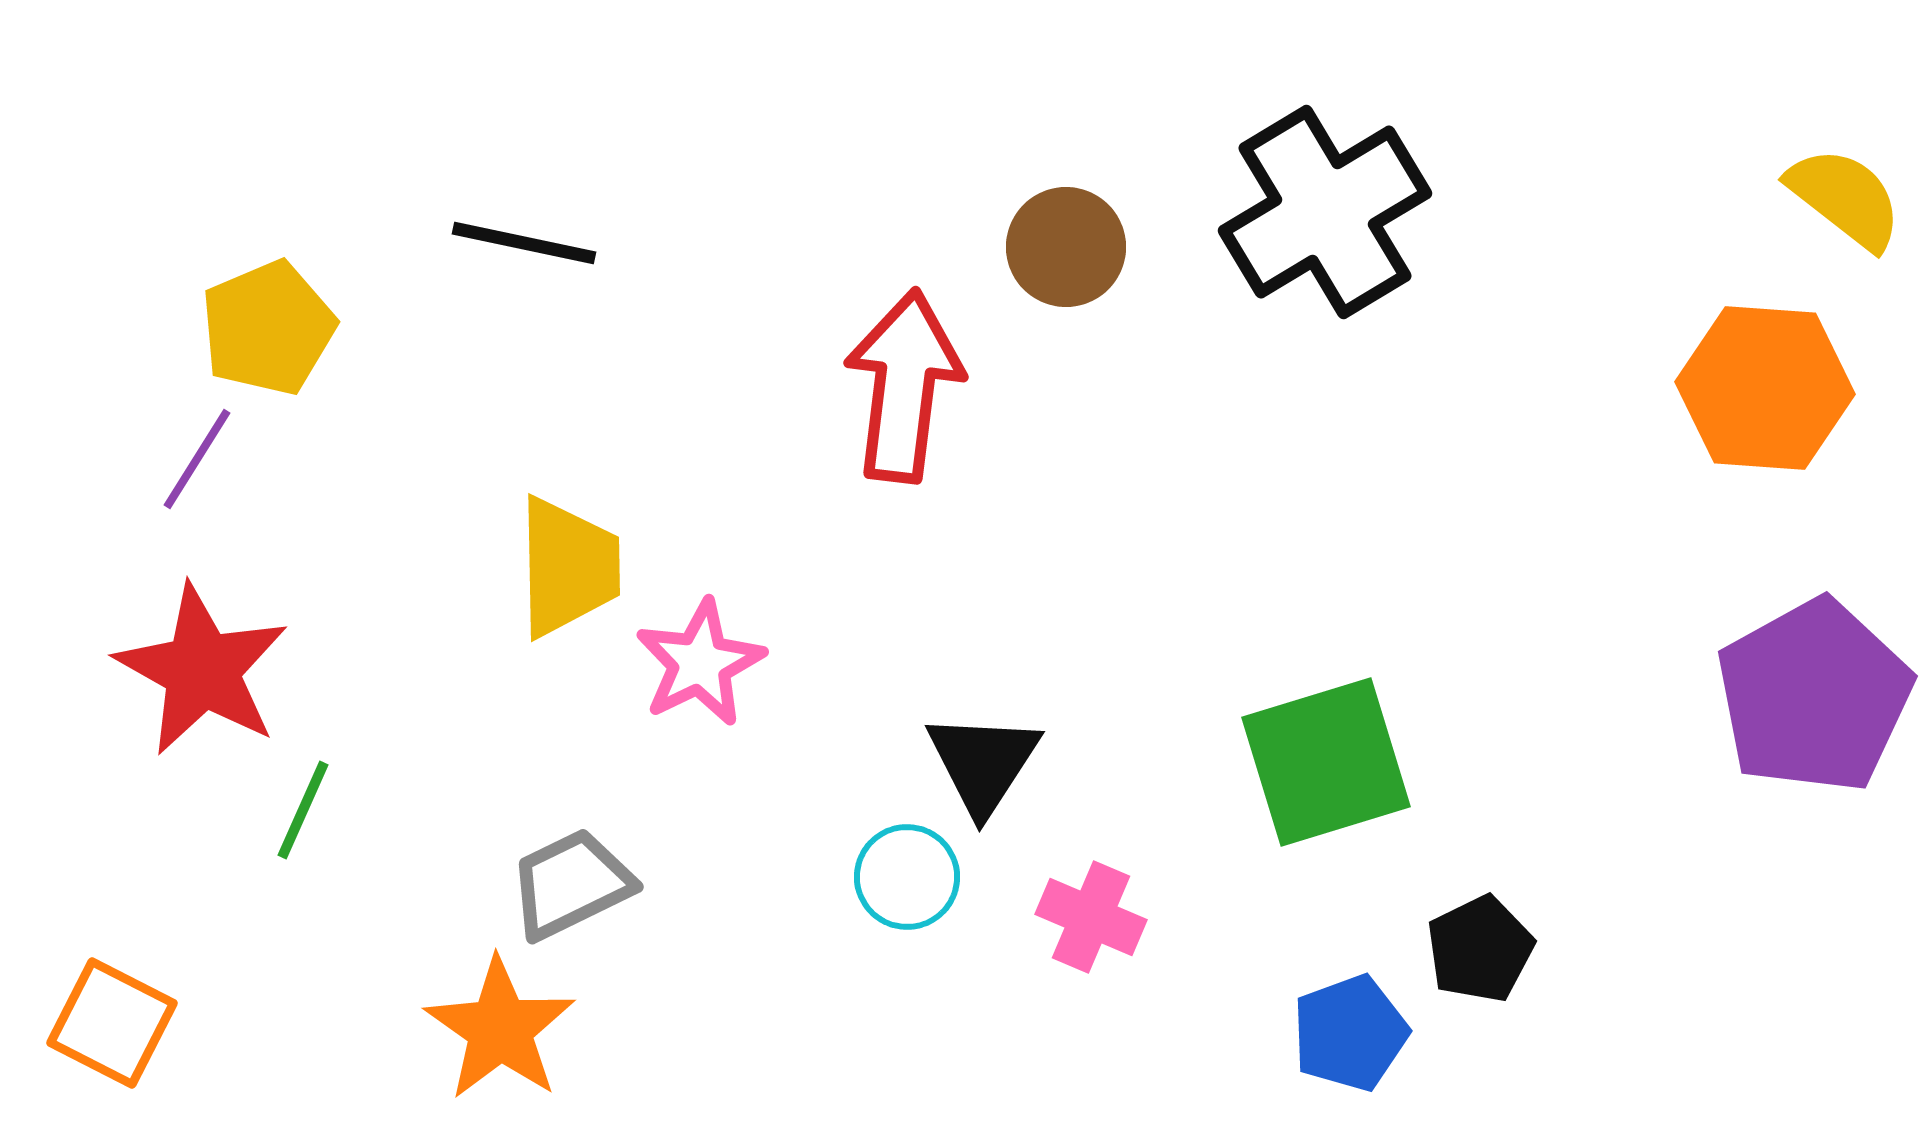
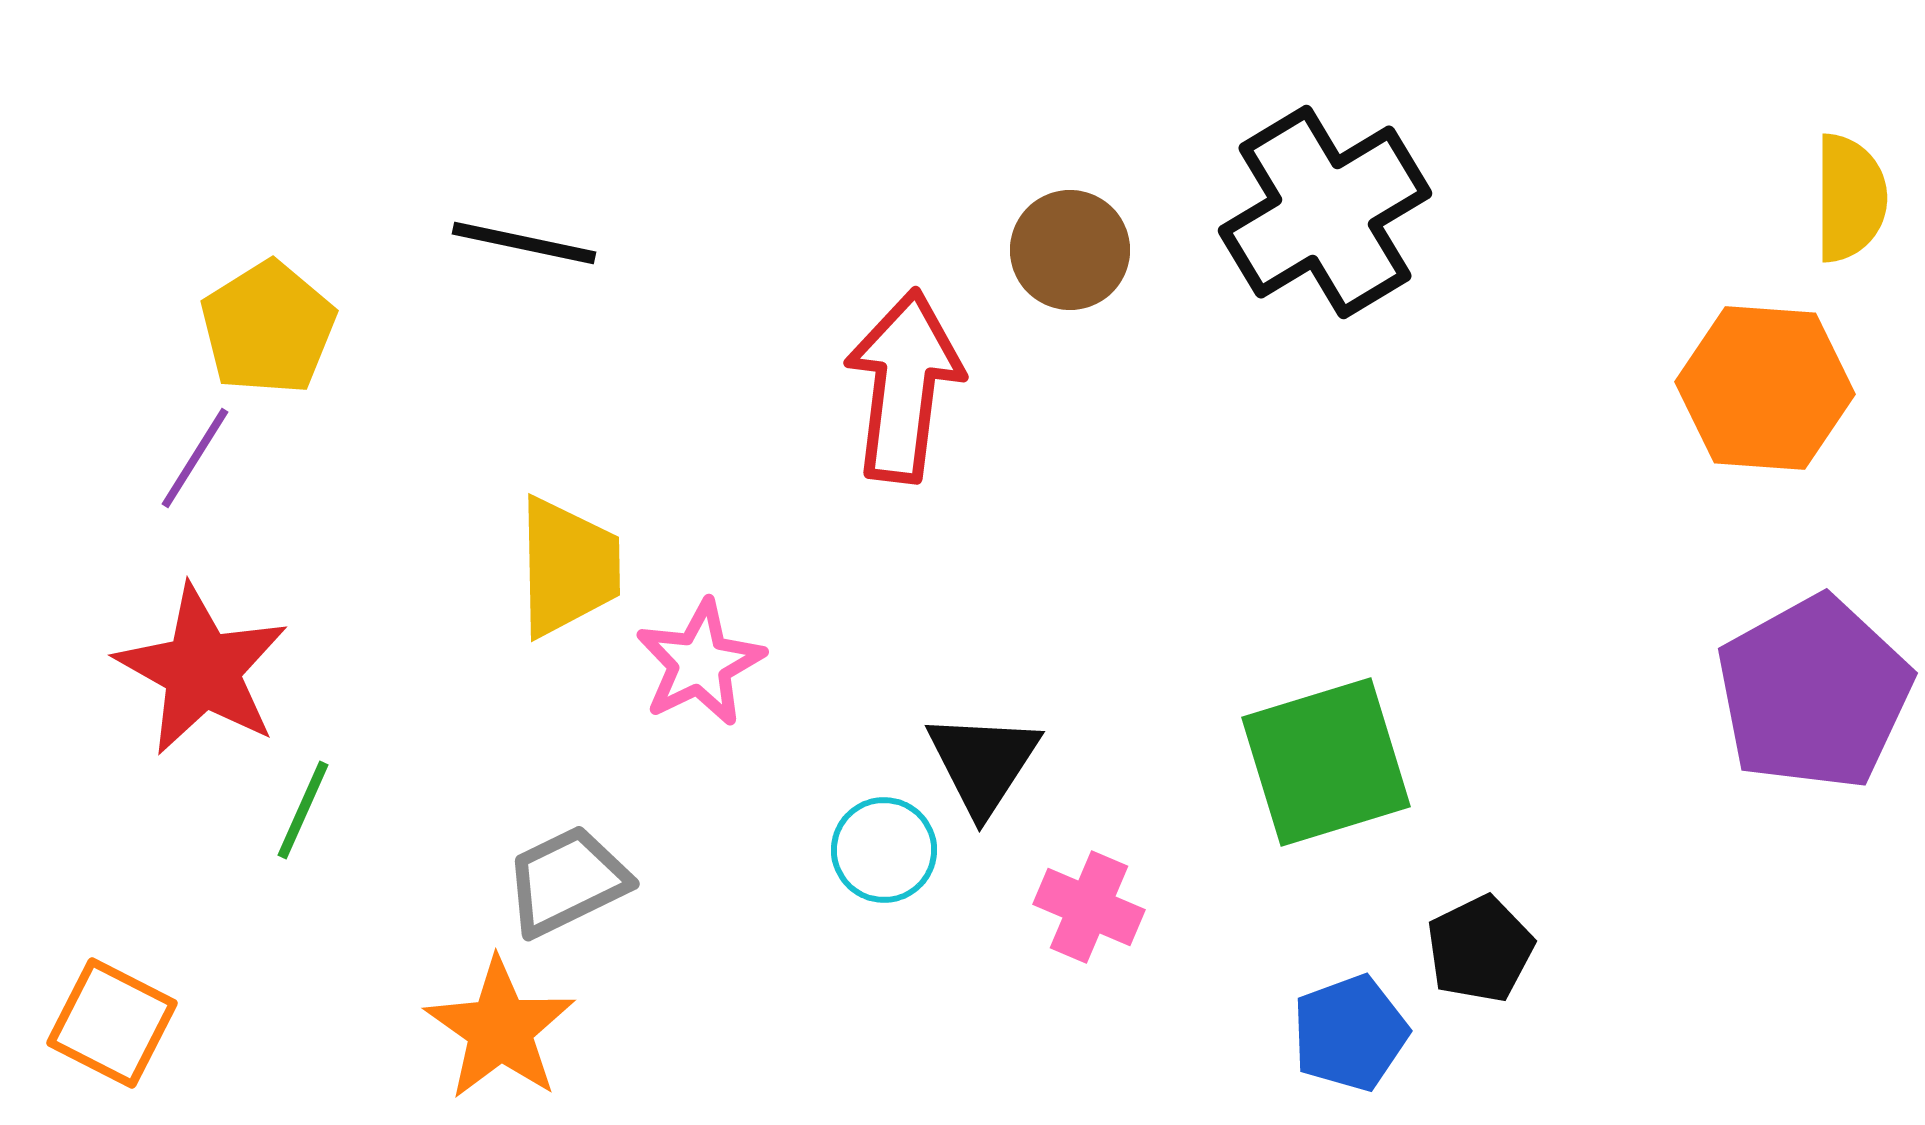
yellow semicircle: moved 5 px right; rotated 52 degrees clockwise
brown circle: moved 4 px right, 3 px down
yellow pentagon: rotated 9 degrees counterclockwise
purple line: moved 2 px left, 1 px up
purple pentagon: moved 3 px up
cyan circle: moved 23 px left, 27 px up
gray trapezoid: moved 4 px left, 3 px up
pink cross: moved 2 px left, 10 px up
